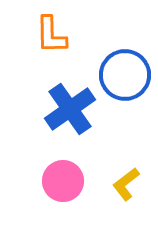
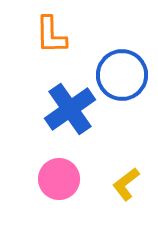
blue circle: moved 3 px left
pink circle: moved 4 px left, 2 px up
